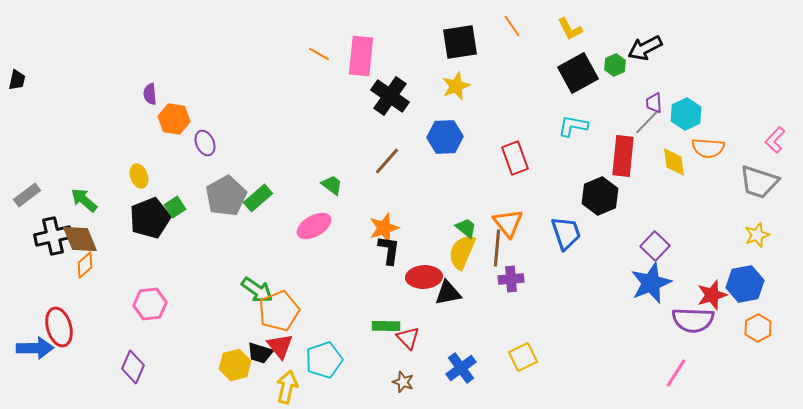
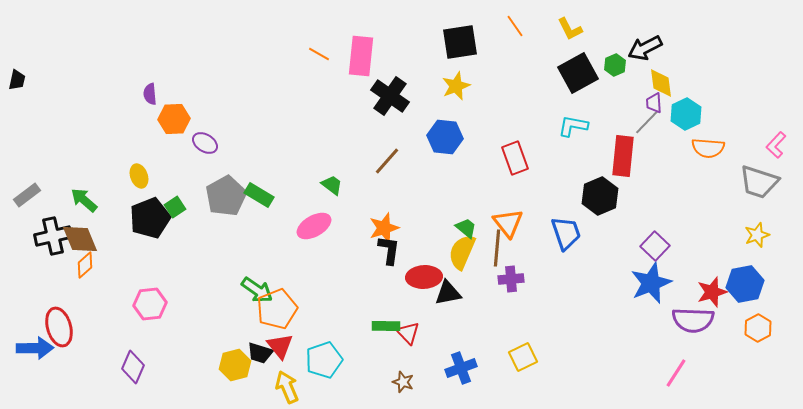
orange line at (512, 26): moved 3 px right
orange hexagon at (174, 119): rotated 12 degrees counterclockwise
blue hexagon at (445, 137): rotated 8 degrees clockwise
pink L-shape at (775, 140): moved 1 px right, 5 px down
purple ellipse at (205, 143): rotated 35 degrees counterclockwise
yellow diamond at (674, 162): moved 13 px left, 79 px up
green rectangle at (258, 198): moved 1 px right, 3 px up; rotated 72 degrees clockwise
red star at (712, 295): moved 3 px up
orange pentagon at (279, 311): moved 2 px left, 2 px up
red triangle at (408, 338): moved 5 px up
blue cross at (461, 368): rotated 16 degrees clockwise
yellow arrow at (287, 387): rotated 36 degrees counterclockwise
